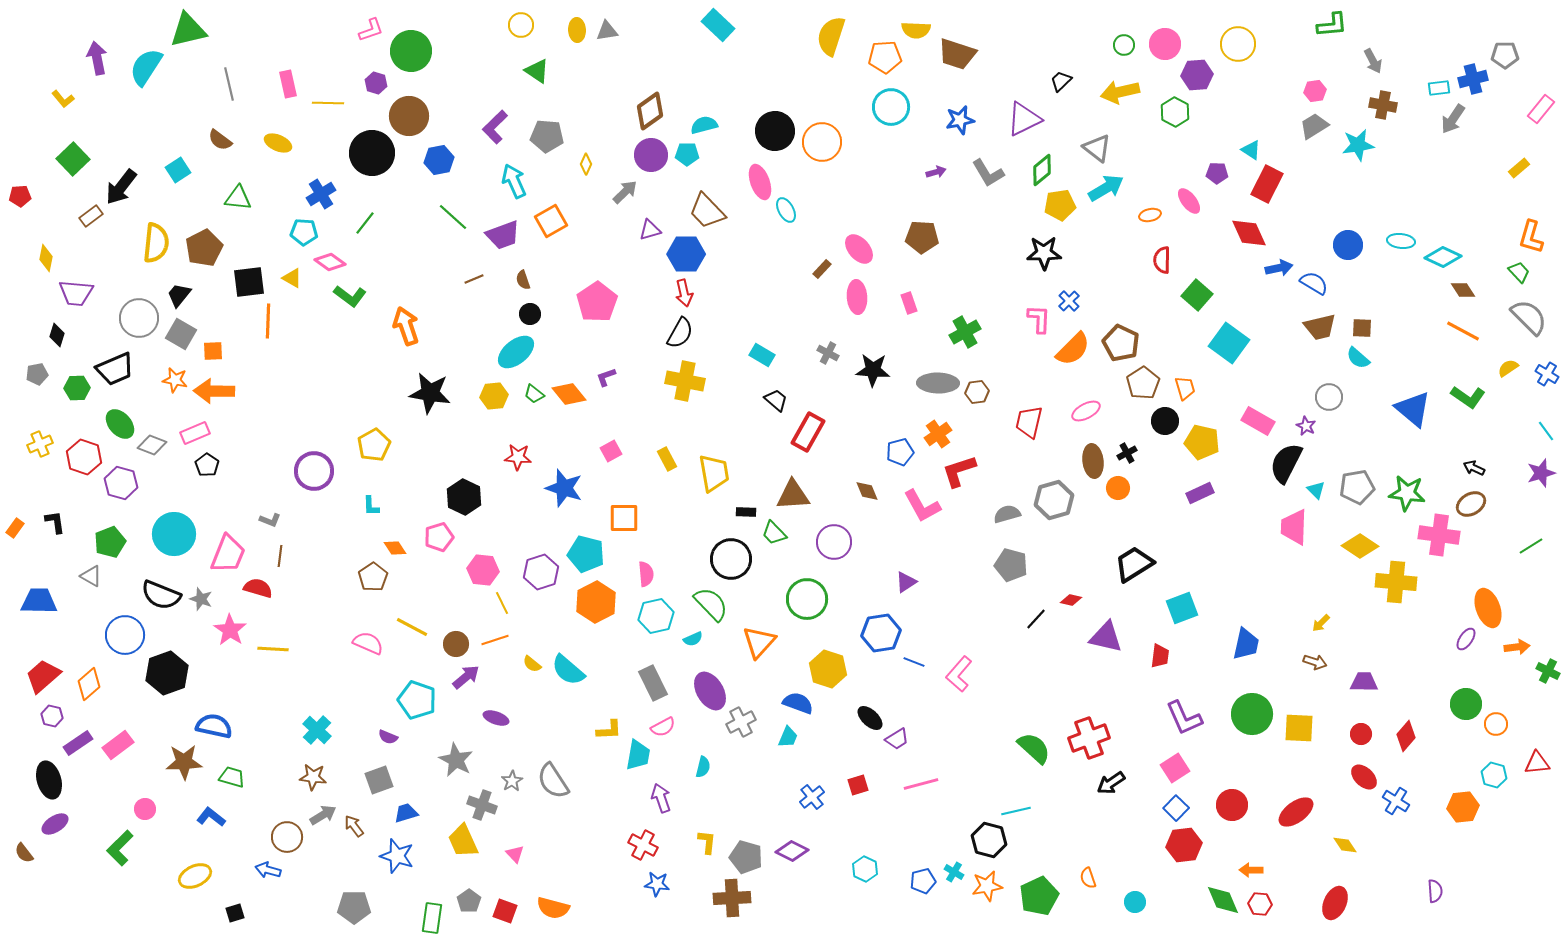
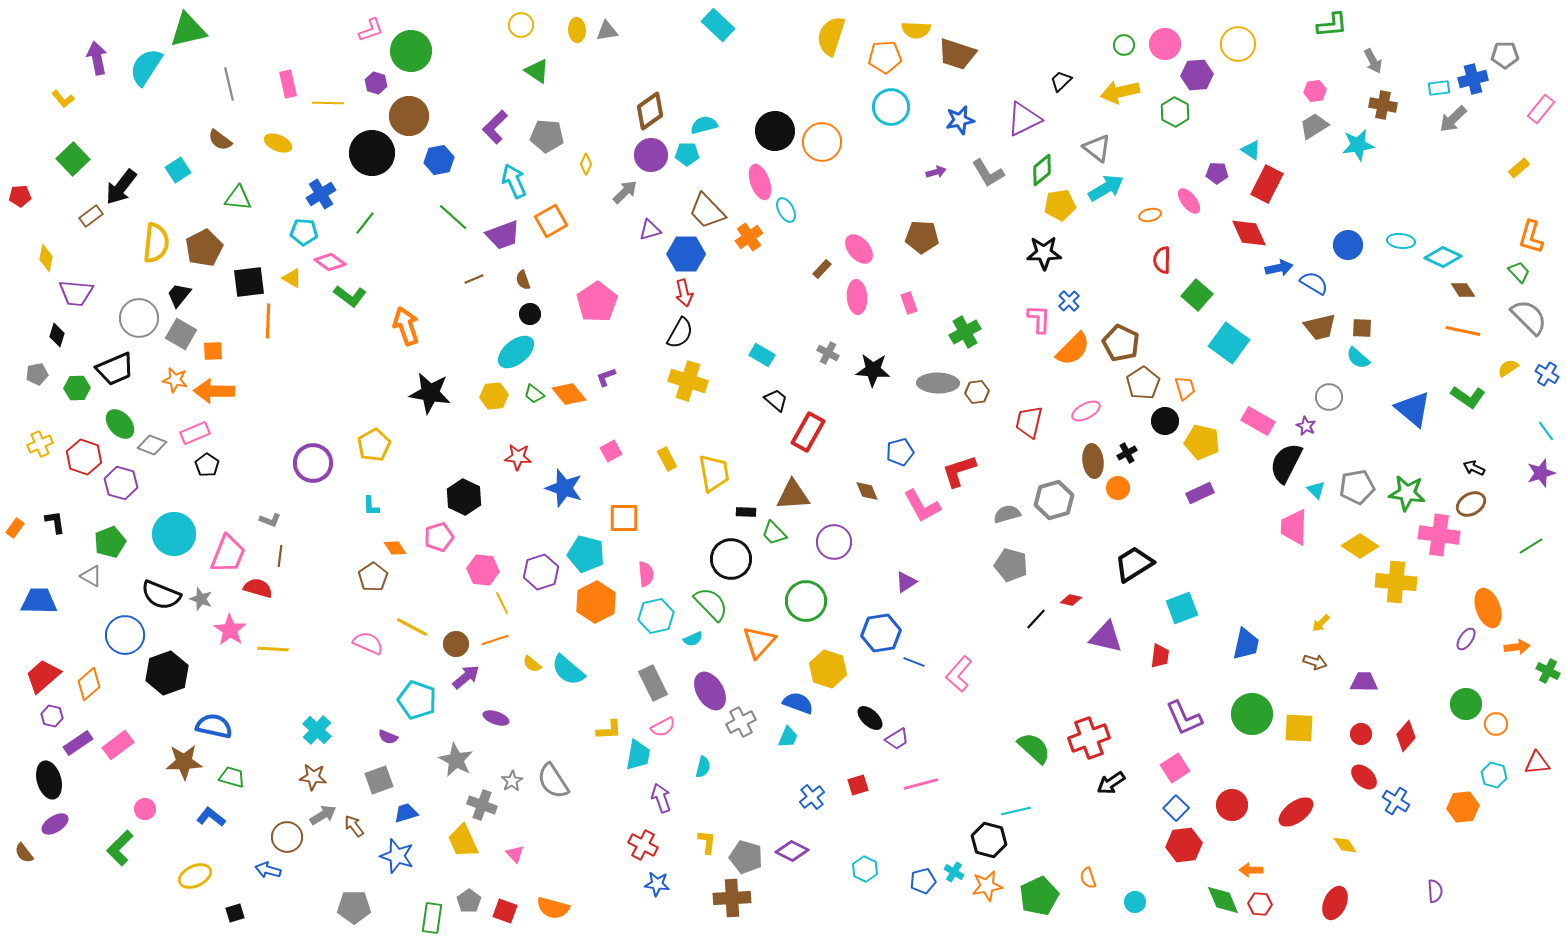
gray arrow at (1453, 119): rotated 12 degrees clockwise
orange line at (1463, 331): rotated 16 degrees counterclockwise
yellow cross at (685, 381): moved 3 px right; rotated 6 degrees clockwise
orange cross at (938, 434): moved 189 px left, 197 px up
purple circle at (314, 471): moved 1 px left, 8 px up
green circle at (807, 599): moved 1 px left, 2 px down
